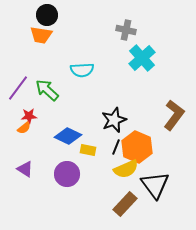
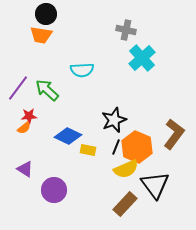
black circle: moved 1 px left, 1 px up
brown L-shape: moved 19 px down
purple circle: moved 13 px left, 16 px down
